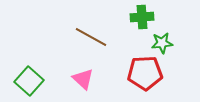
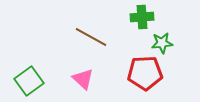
green square: rotated 12 degrees clockwise
